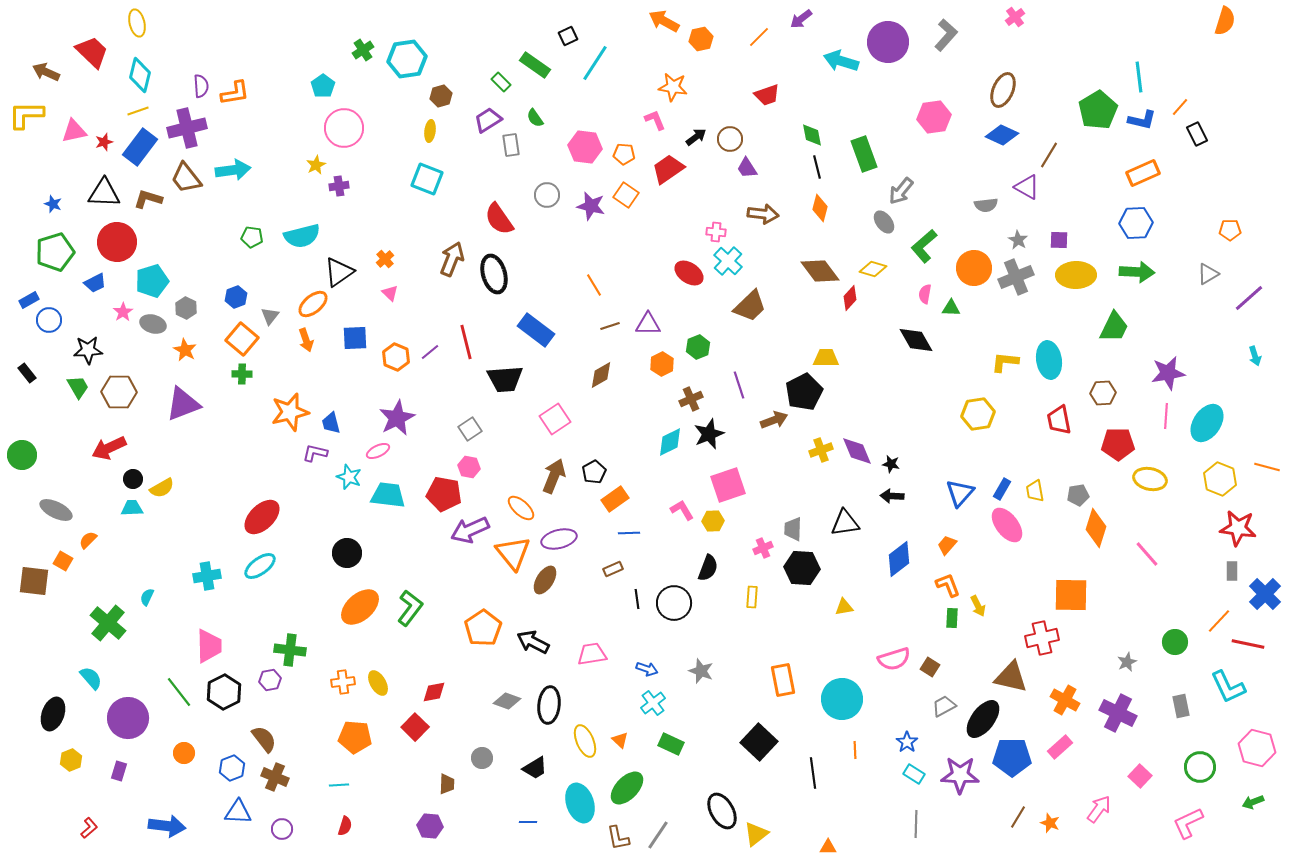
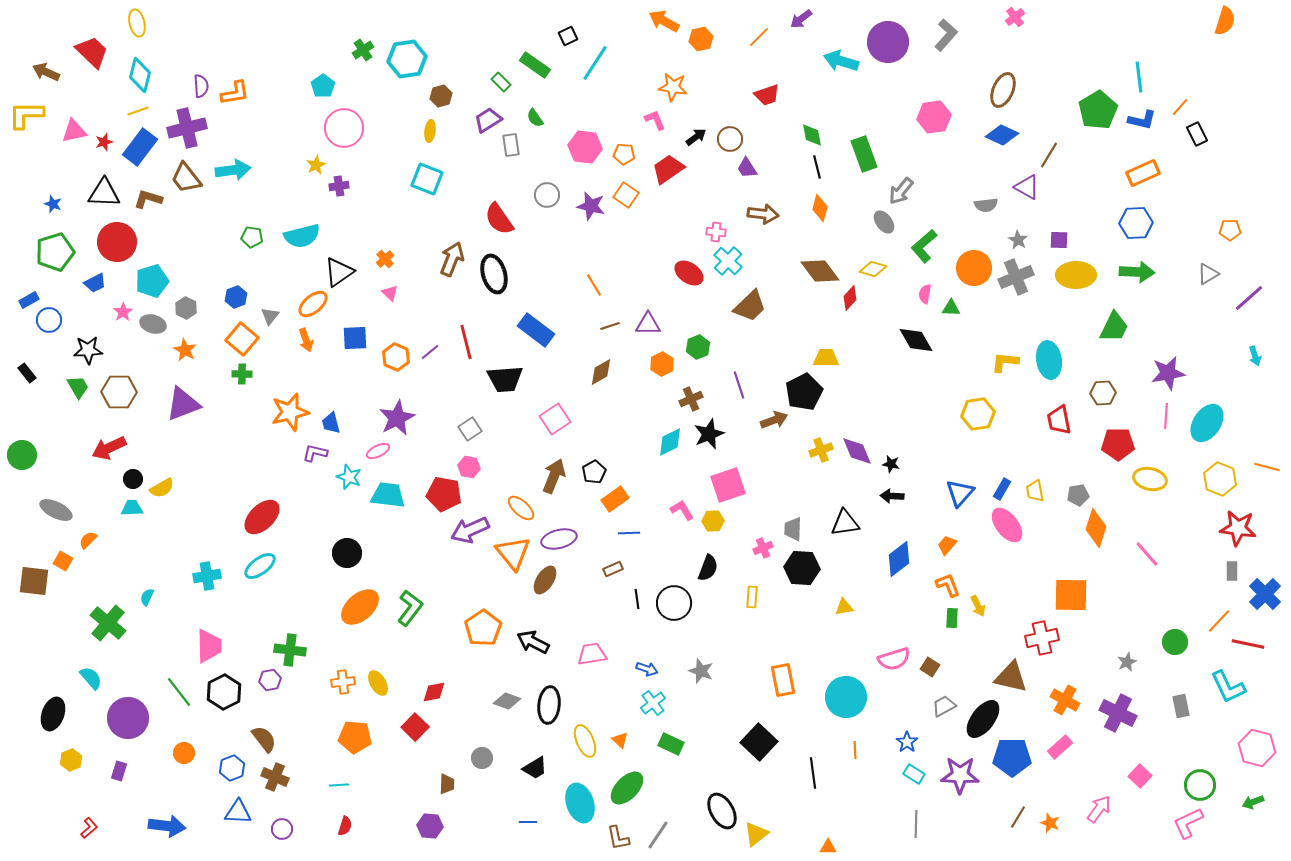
brown diamond at (601, 375): moved 3 px up
cyan circle at (842, 699): moved 4 px right, 2 px up
green circle at (1200, 767): moved 18 px down
